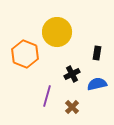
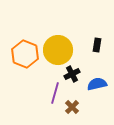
yellow circle: moved 1 px right, 18 px down
black rectangle: moved 8 px up
purple line: moved 8 px right, 3 px up
